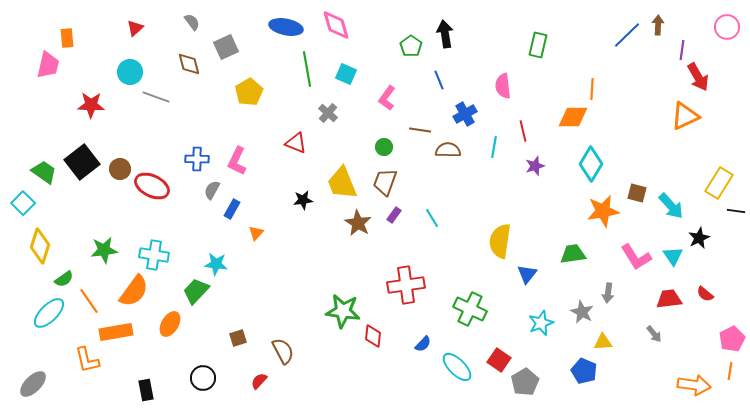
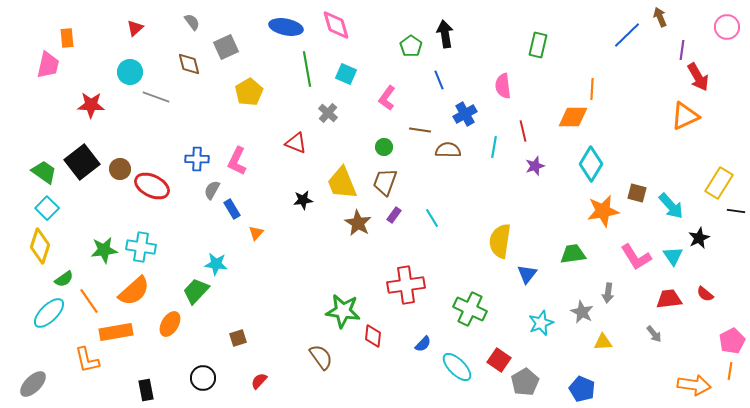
brown arrow at (658, 25): moved 2 px right, 8 px up; rotated 24 degrees counterclockwise
cyan square at (23, 203): moved 24 px right, 5 px down
blue rectangle at (232, 209): rotated 60 degrees counterclockwise
cyan cross at (154, 255): moved 13 px left, 8 px up
orange semicircle at (134, 291): rotated 12 degrees clockwise
pink pentagon at (732, 339): moved 2 px down
brown semicircle at (283, 351): moved 38 px right, 6 px down; rotated 8 degrees counterclockwise
blue pentagon at (584, 371): moved 2 px left, 18 px down
